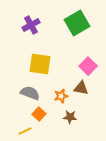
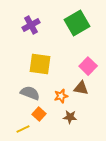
yellow line: moved 2 px left, 2 px up
